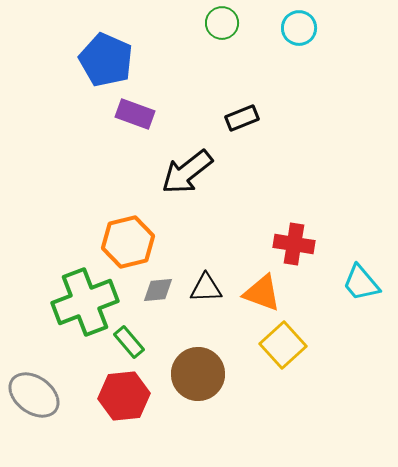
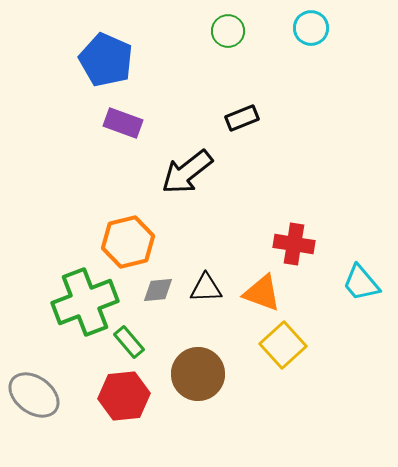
green circle: moved 6 px right, 8 px down
cyan circle: moved 12 px right
purple rectangle: moved 12 px left, 9 px down
